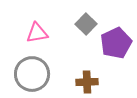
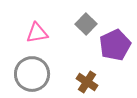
purple pentagon: moved 1 px left, 2 px down
brown cross: rotated 35 degrees clockwise
